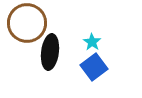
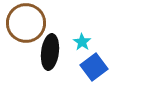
brown circle: moved 1 px left
cyan star: moved 10 px left
